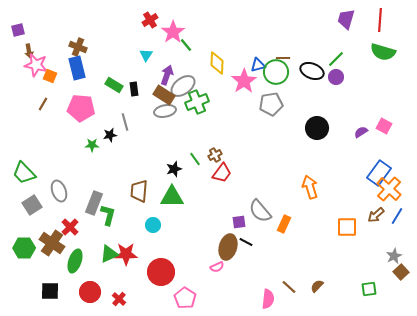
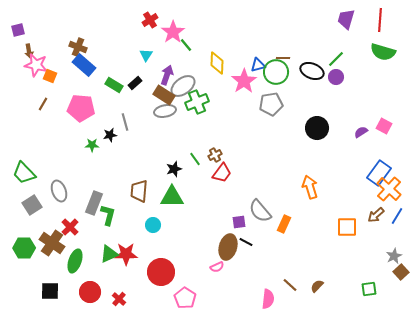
blue rectangle at (77, 68): moved 7 px right, 3 px up; rotated 35 degrees counterclockwise
black rectangle at (134, 89): moved 1 px right, 6 px up; rotated 56 degrees clockwise
brown line at (289, 287): moved 1 px right, 2 px up
